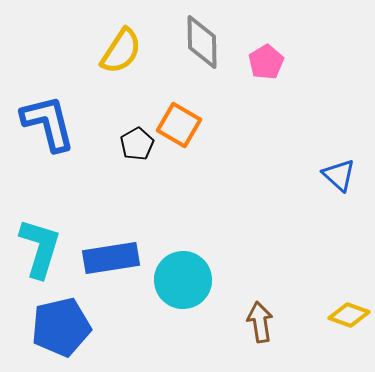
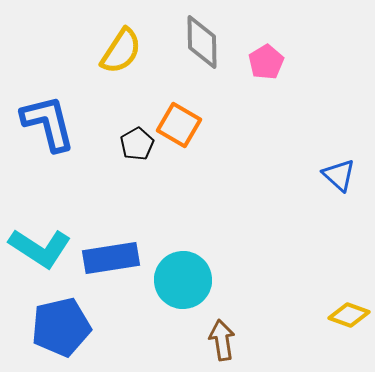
cyan L-shape: rotated 106 degrees clockwise
brown arrow: moved 38 px left, 18 px down
